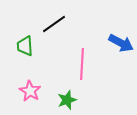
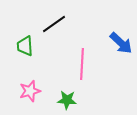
blue arrow: rotated 15 degrees clockwise
pink star: rotated 25 degrees clockwise
green star: rotated 24 degrees clockwise
